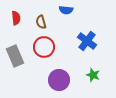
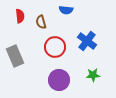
red semicircle: moved 4 px right, 2 px up
red circle: moved 11 px right
green star: rotated 24 degrees counterclockwise
